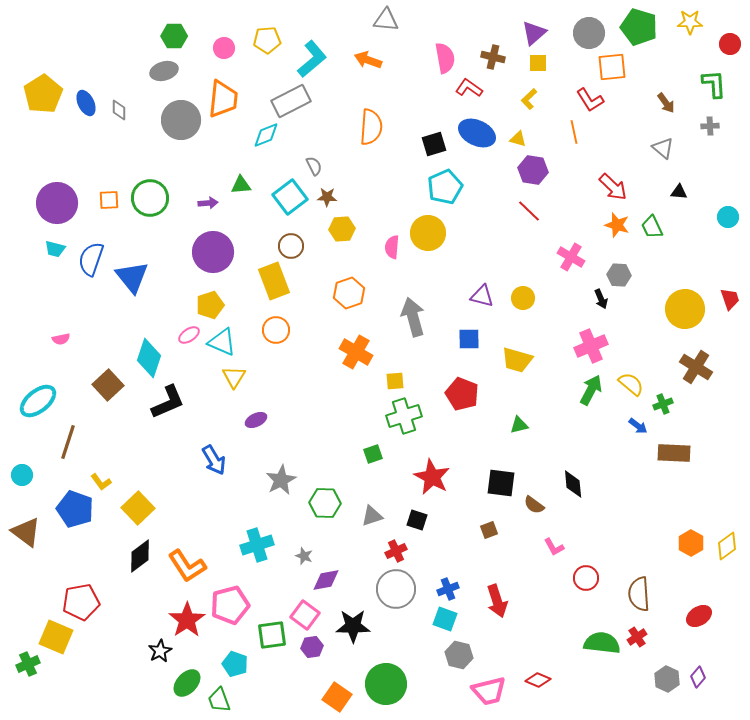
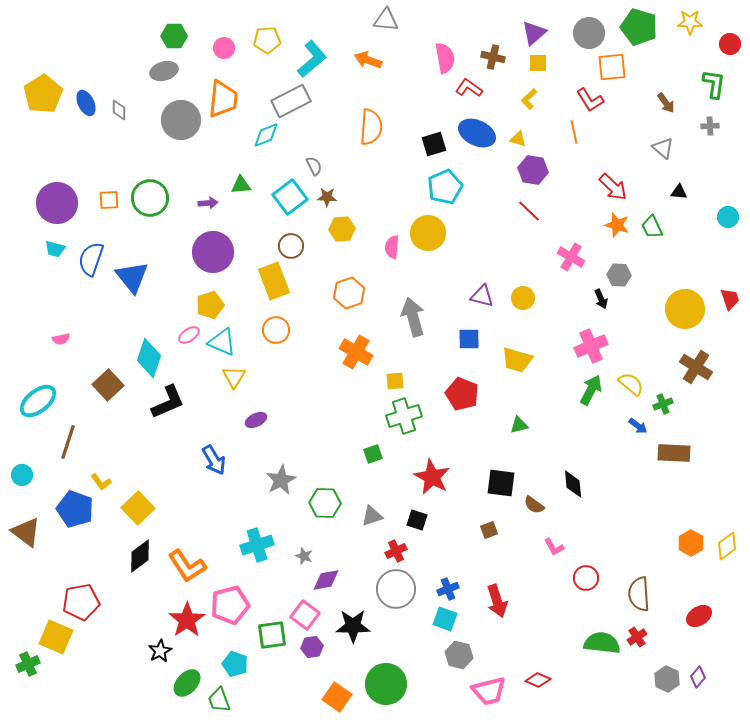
green L-shape at (714, 84): rotated 12 degrees clockwise
